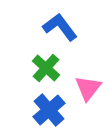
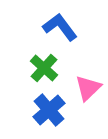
green cross: moved 2 px left
pink triangle: rotated 8 degrees clockwise
